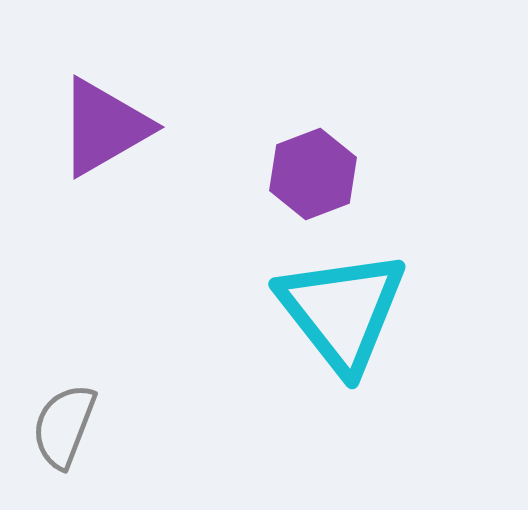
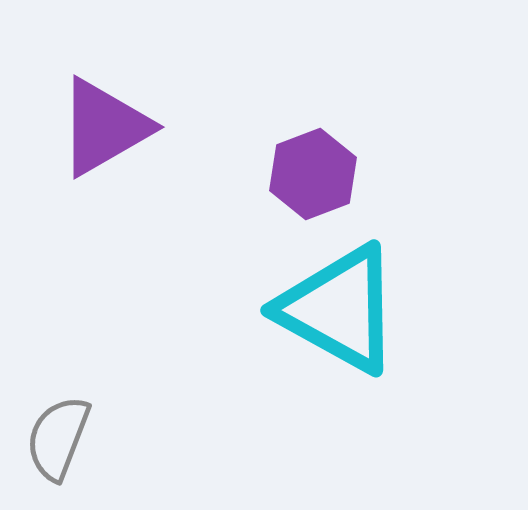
cyan triangle: moved 3 px left, 2 px up; rotated 23 degrees counterclockwise
gray semicircle: moved 6 px left, 12 px down
